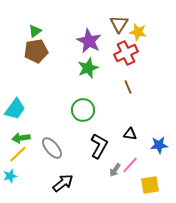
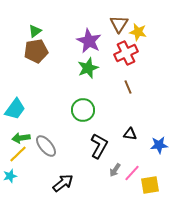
gray ellipse: moved 6 px left, 2 px up
pink line: moved 2 px right, 8 px down
